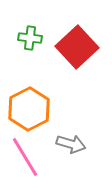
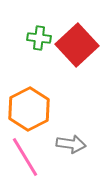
green cross: moved 9 px right
red square: moved 2 px up
gray arrow: rotated 8 degrees counterclockwise
